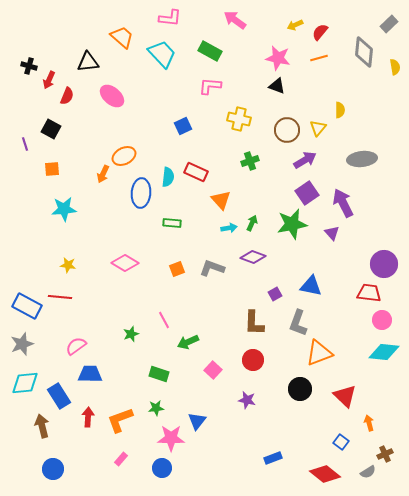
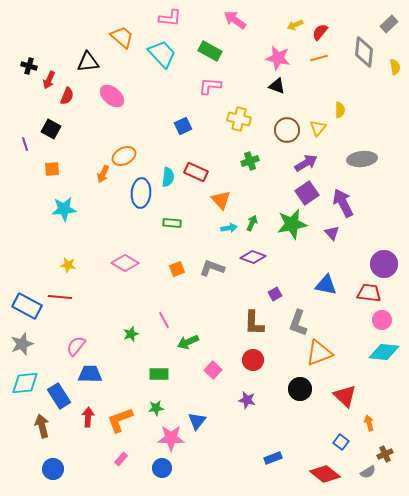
purple arrow at (305, 160): moved 1 px right, 3 px down
blue triangle at (311, 286): moved 15 px right, 1 px up
pink semicircle at (76, 346): rotated 15 degrees counterclockwise
green rectangle at (159, 374): rotated 18 degrees counterclockwise
